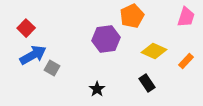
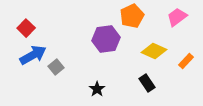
pink trapezoid: moved 9 px left; rotated 145 degrees counterclockwise
gray square: moved 4 px right, 1 px up; rotated 21 degrees clockwise
